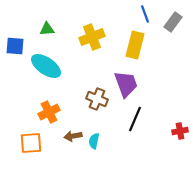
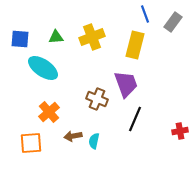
green triangle: moved 9 px right, 8 px down
blue square: moved 5 px right, 7 px up
cyan ellipse: moved 3 px left, 2 px down
orange cross: rotated 15 degrees counterclockwise
